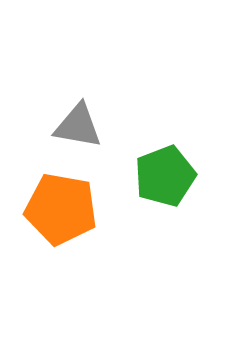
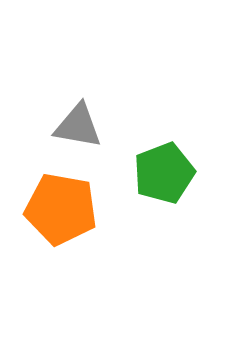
green pentagon: moved 1 px left, 3 px up
